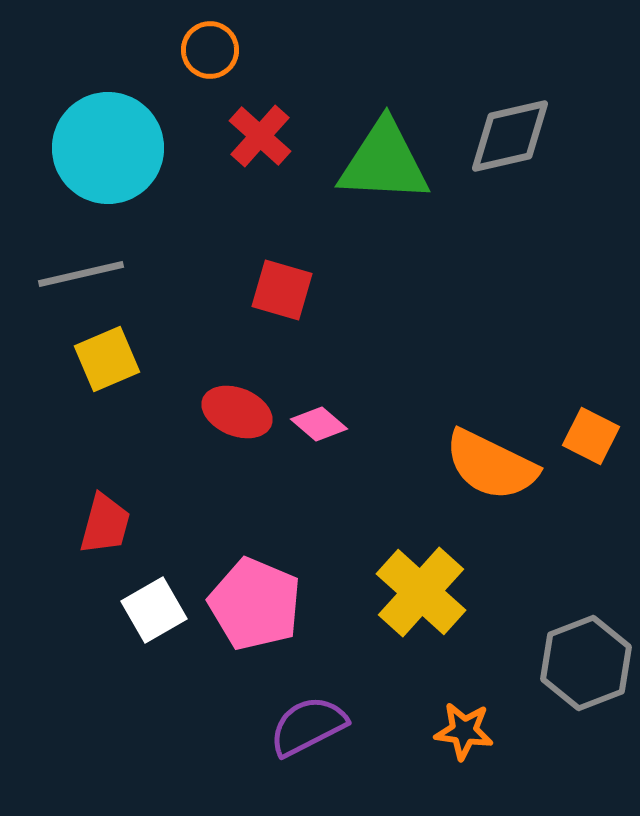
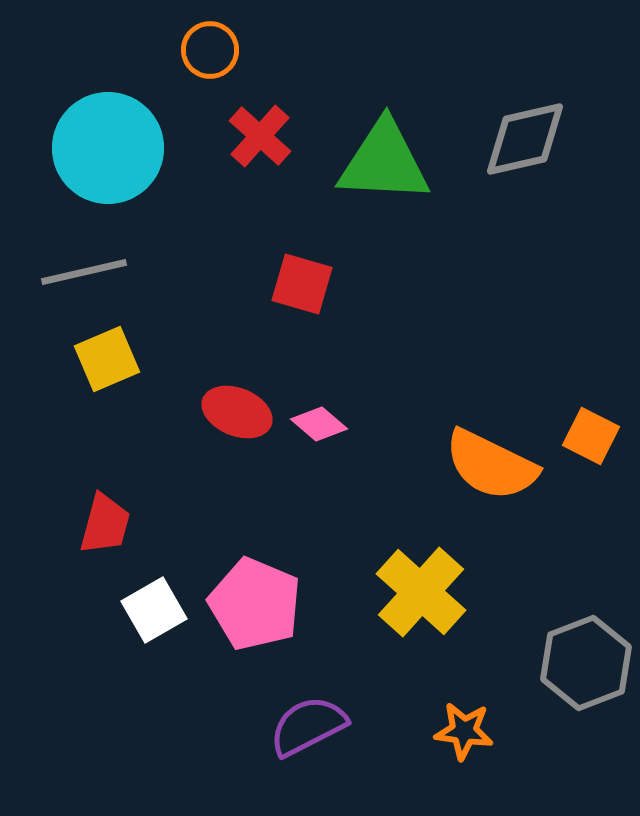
gray diamond: moved 15 px right, 3 px down
gray line: moved 3 px right, 2 px up
red square: moved 20 px right, 6 px up
